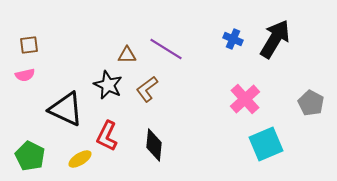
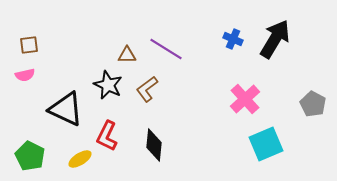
gray pentagon: moved 2 px right, 1 px down
